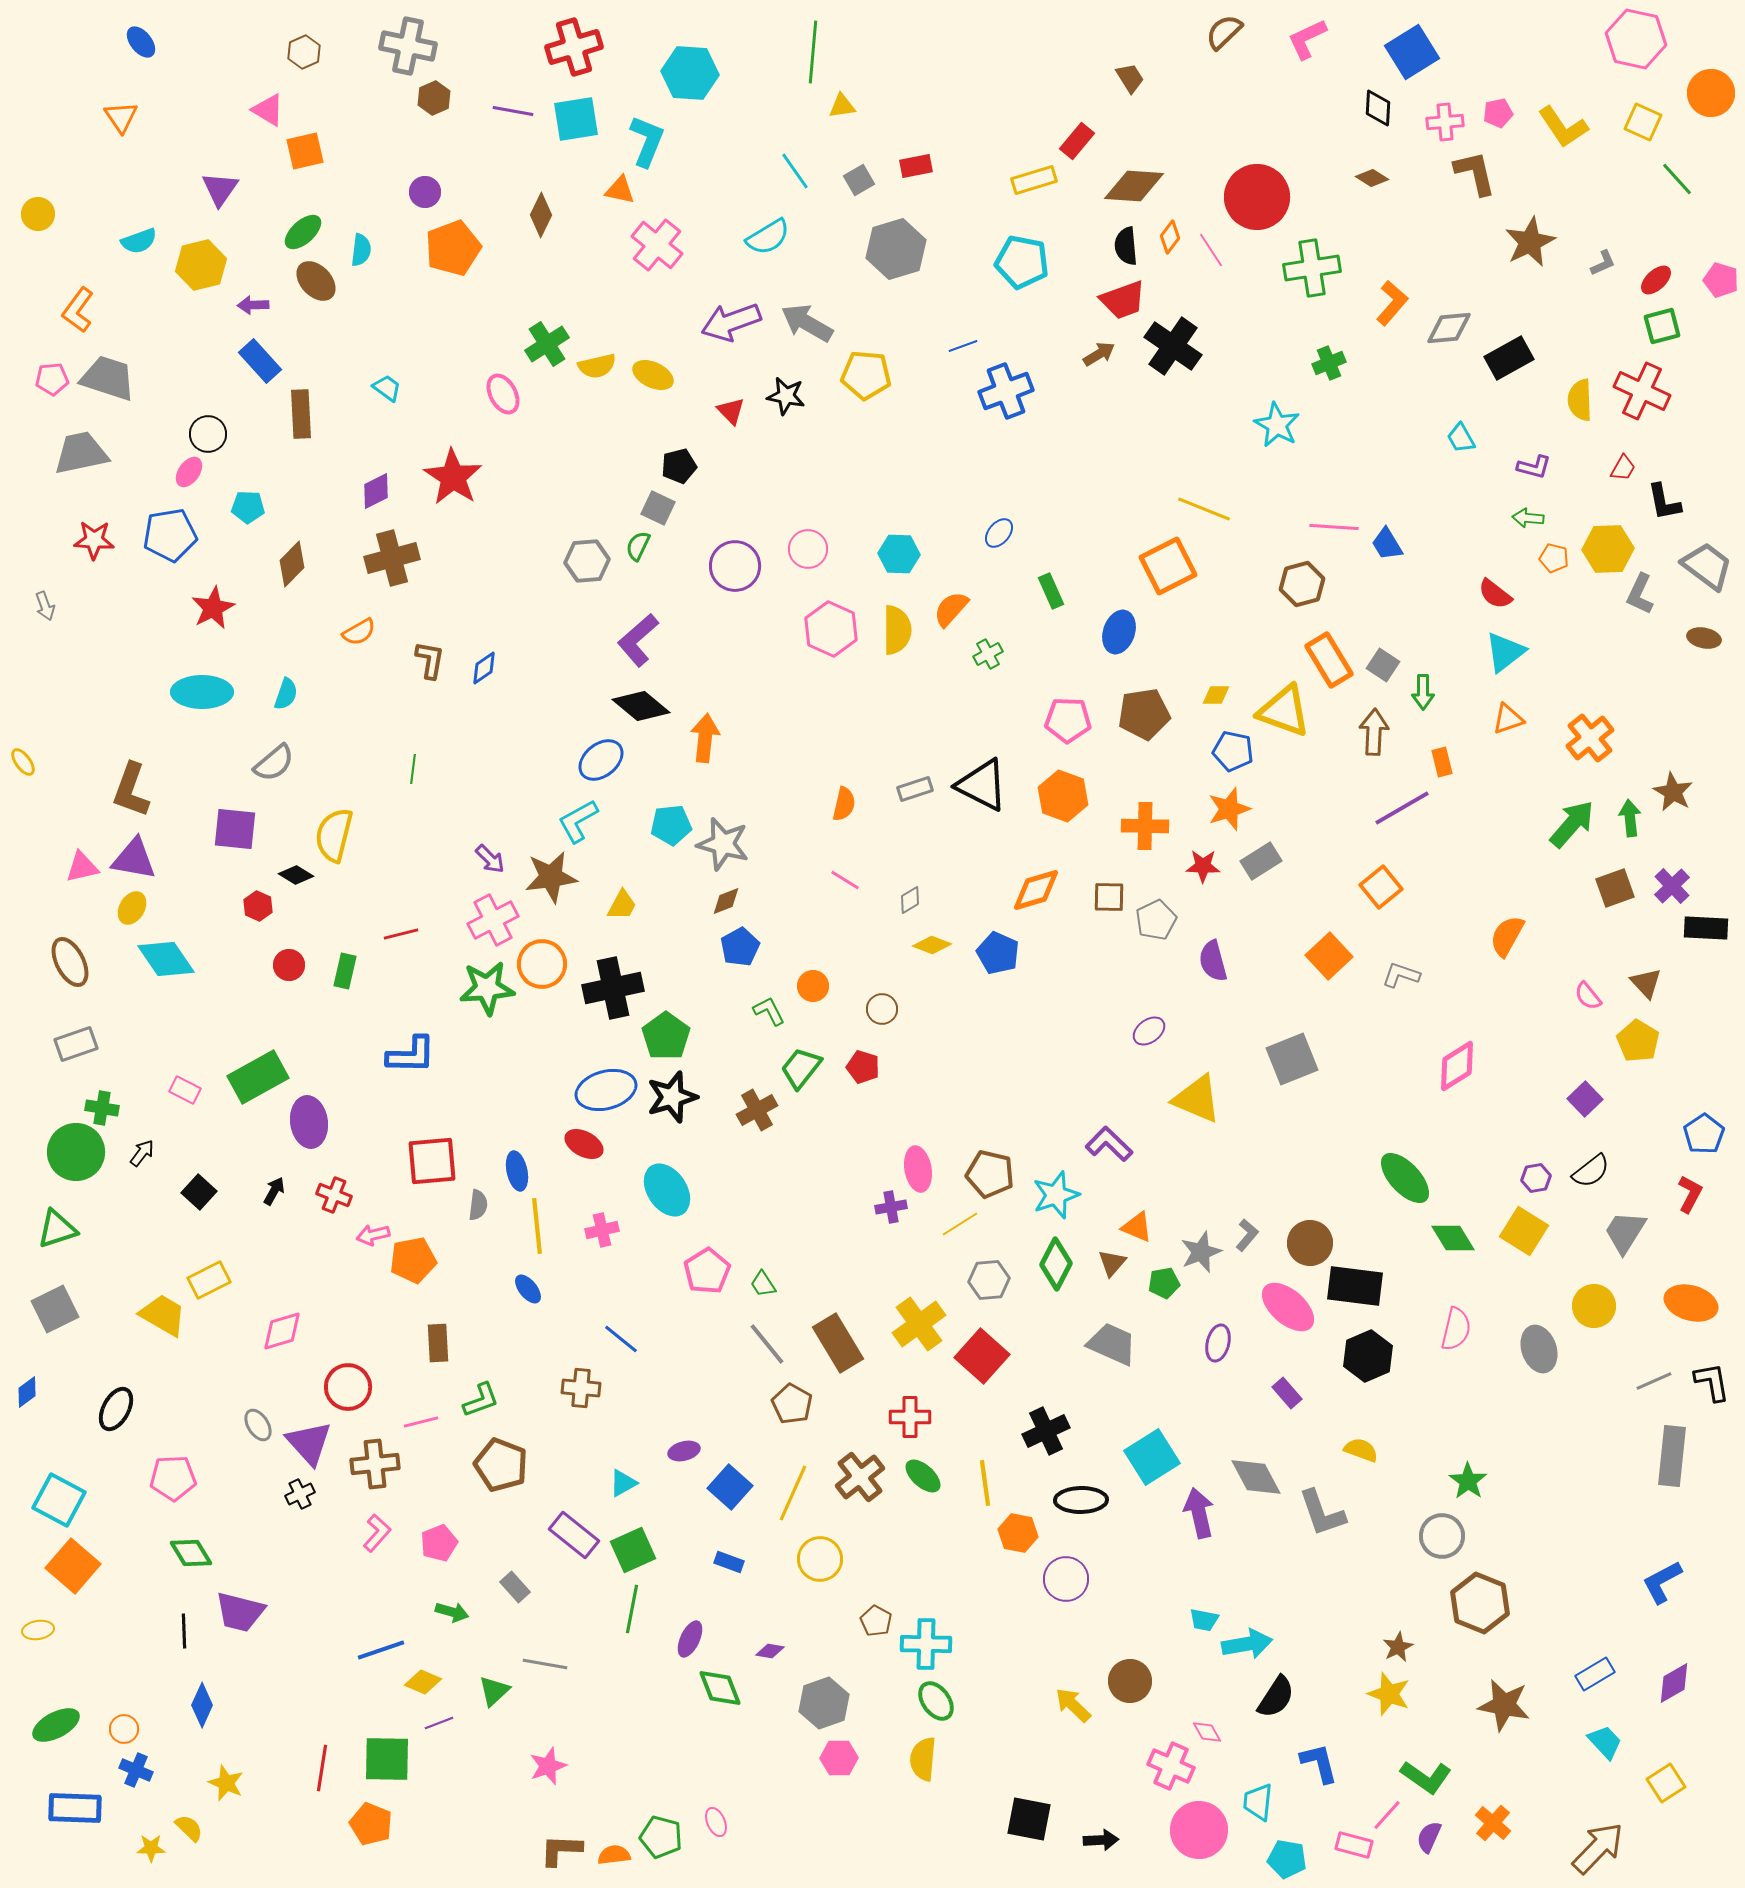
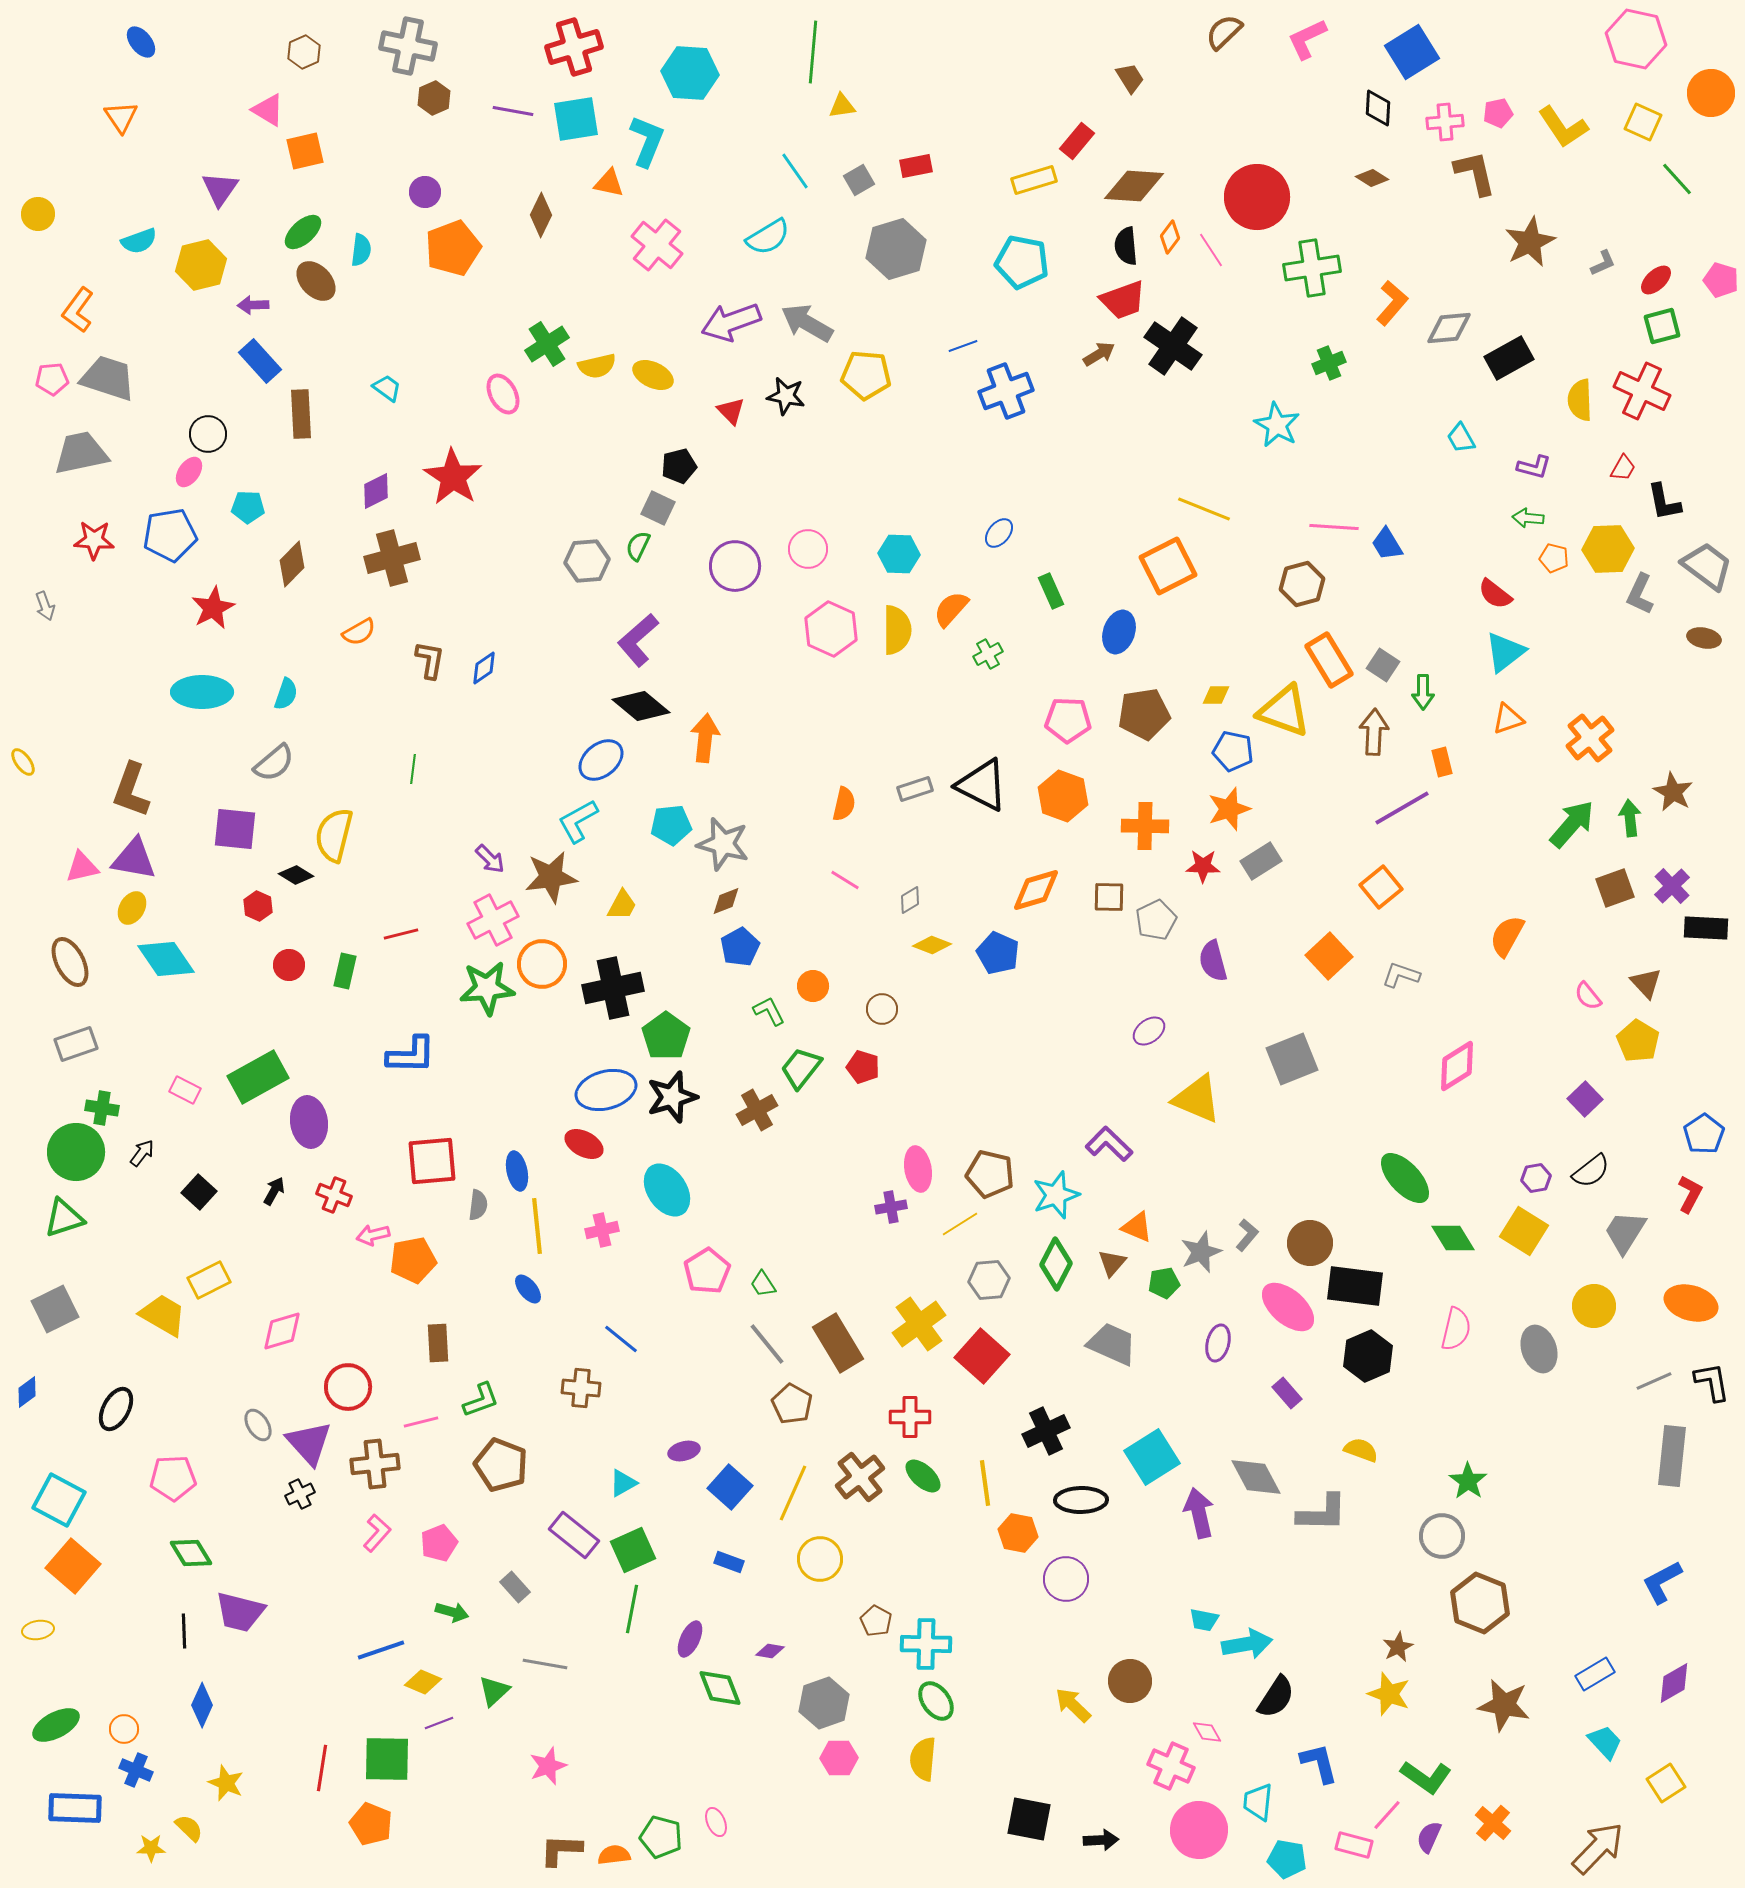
orange triangle at (620, 190): moved 11 px left, 7 px up
green triangle at (57, 1229): moved 7 px right, 11 px up
gray L-shape at (1322, 1513): rotated 70 degrees counterclockwise
